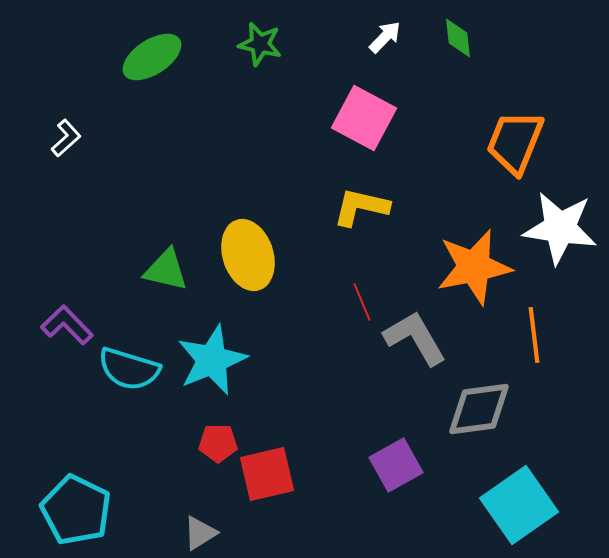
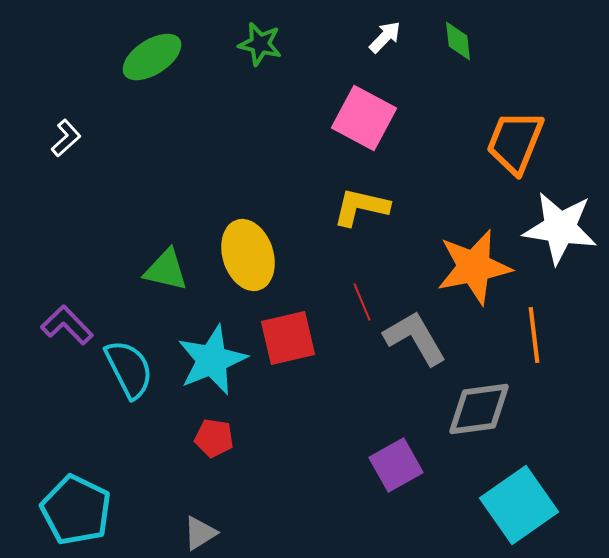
green diamond: moved 3 px down
cyan semicircle: rotated 134 degrees counterclockwise
red pentagon: moved 4 px left, 5 px up; rotated 9 degrees clockwise
red square: moved 21 px right, 136 px up
